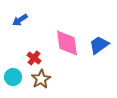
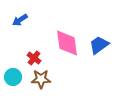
brown star: rotated 30 degrees clockwise
